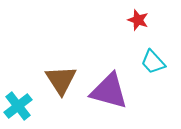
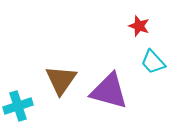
red star: moved 1 px right, 6 px down
brown triangle: rotated 8 degrees clockwise
cyan cross: rotated 20 degrees clockwise
